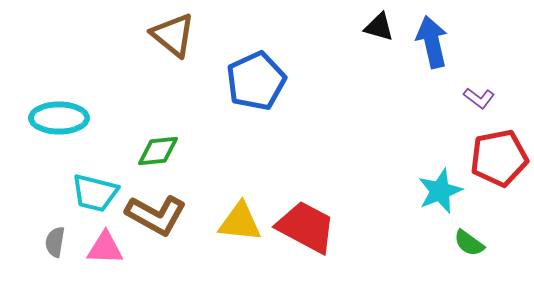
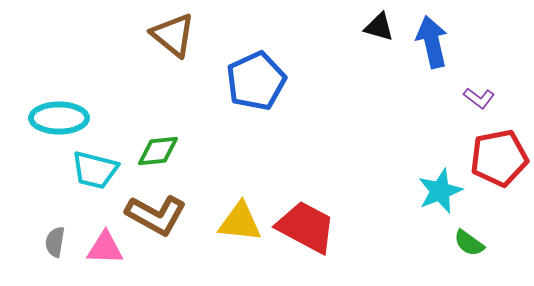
cyan trapezoid: moved 23 px up
